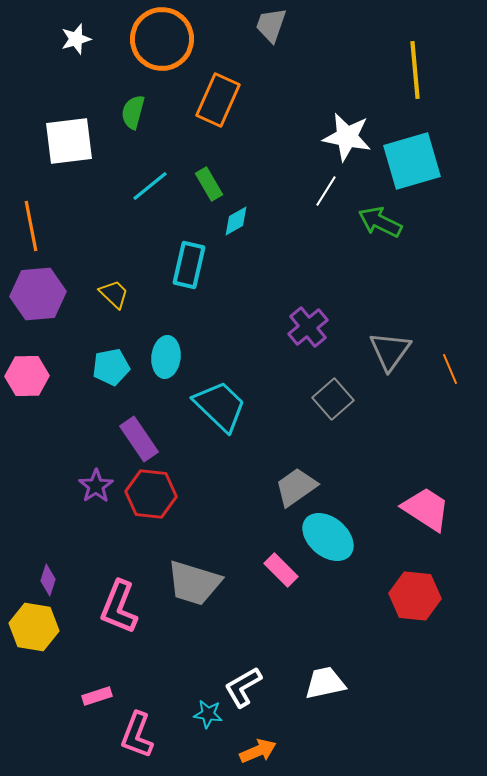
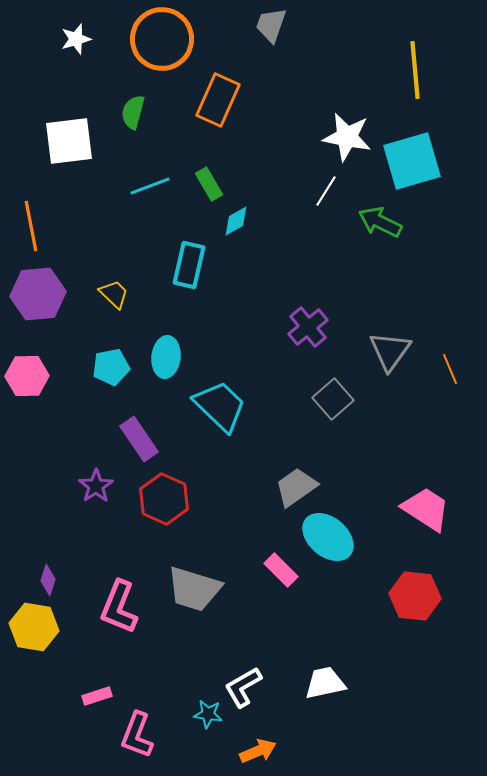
cyan line at (150, 186): rotated 18 degrees clockwise
red hexagon at (151, 494): moved 13 px right, 5 px down; rotated 18 degrees clockwise
gray trapezoid at (194, 583): moved 6 px down
